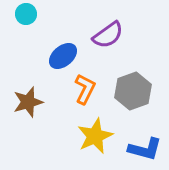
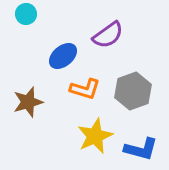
orange L-shape: rotated 80 degrees clockwise
blue L-shape: moved 4 px left
